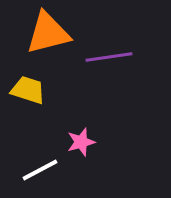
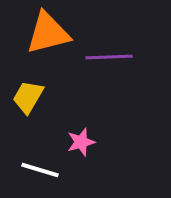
purple line: rotated 6 degrees clockwise
yellow trapezoid: moved 7 px down; rotated 78 degrees counterclockwise
white line: rotated 45 degrees clockwise
